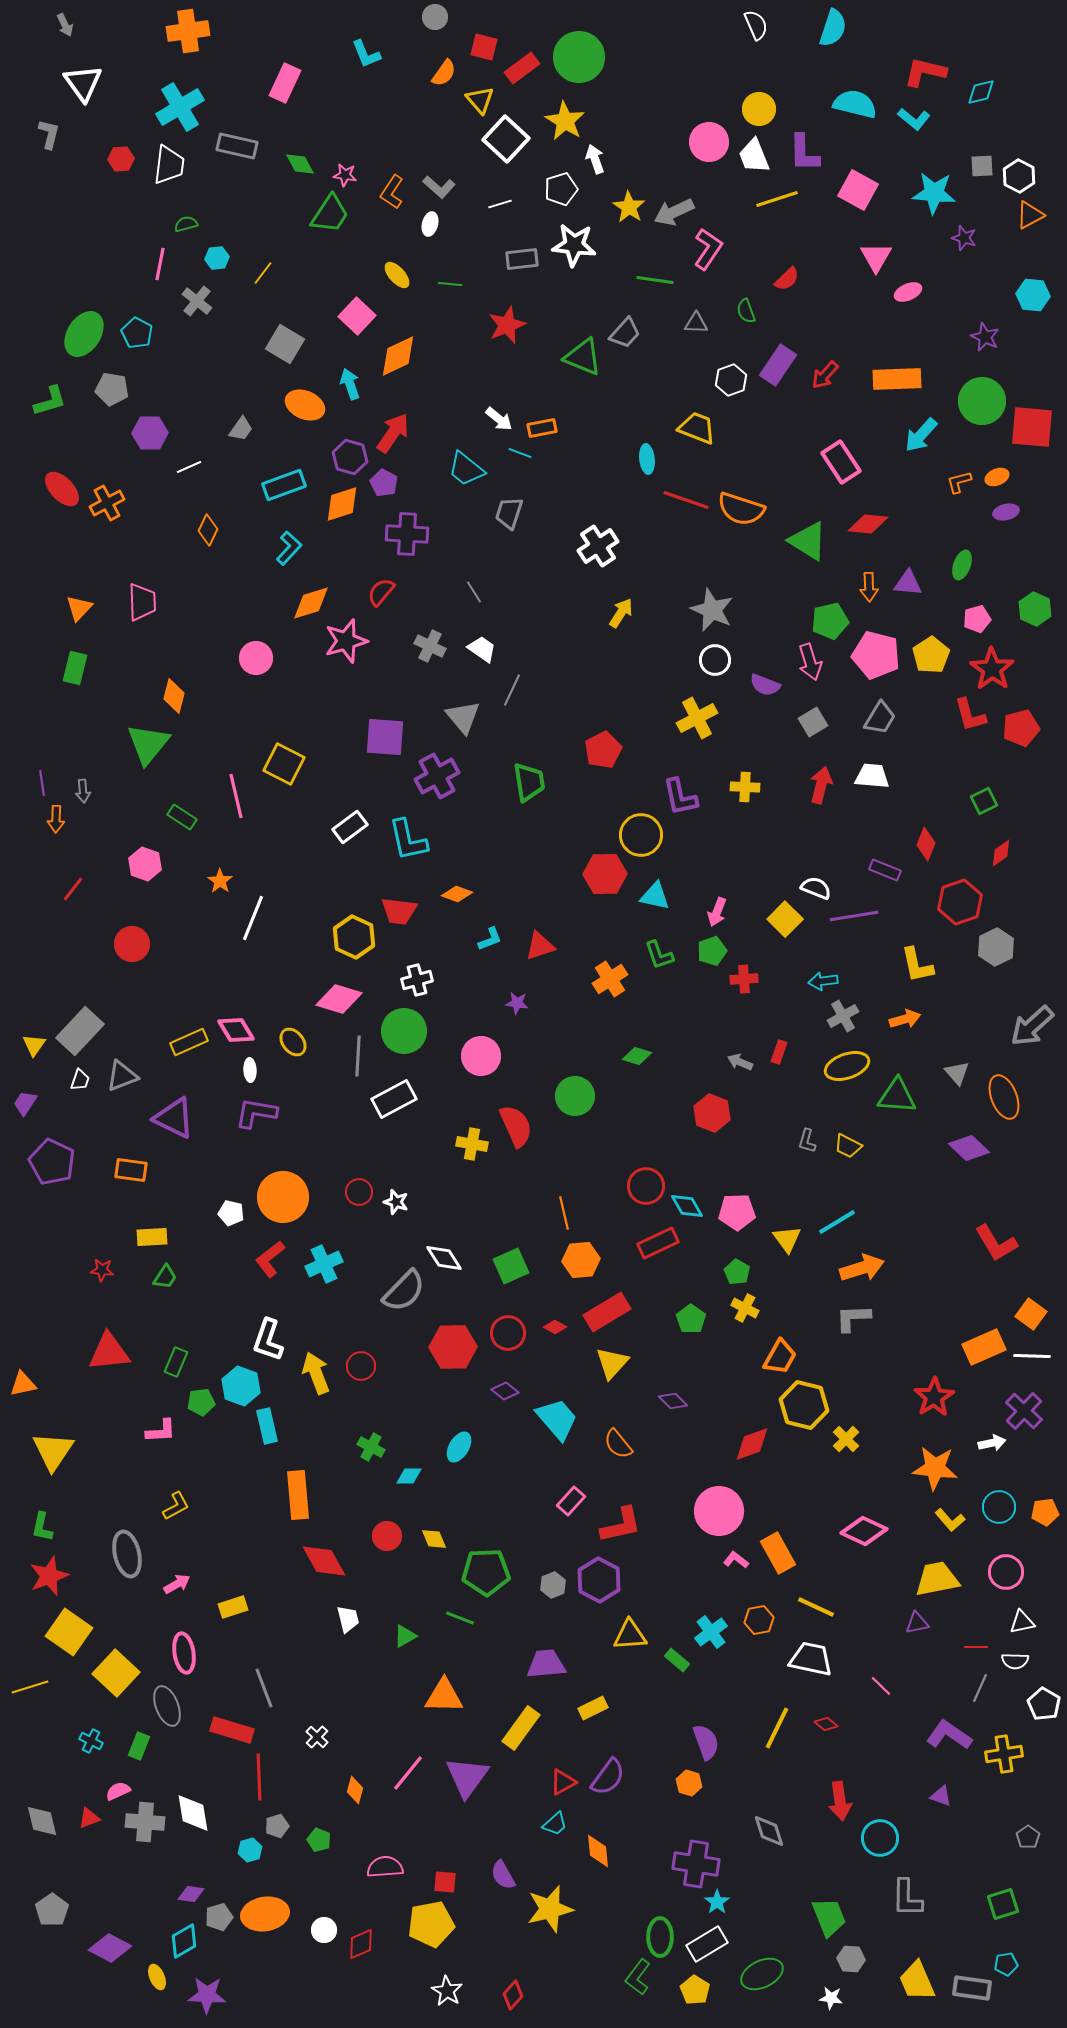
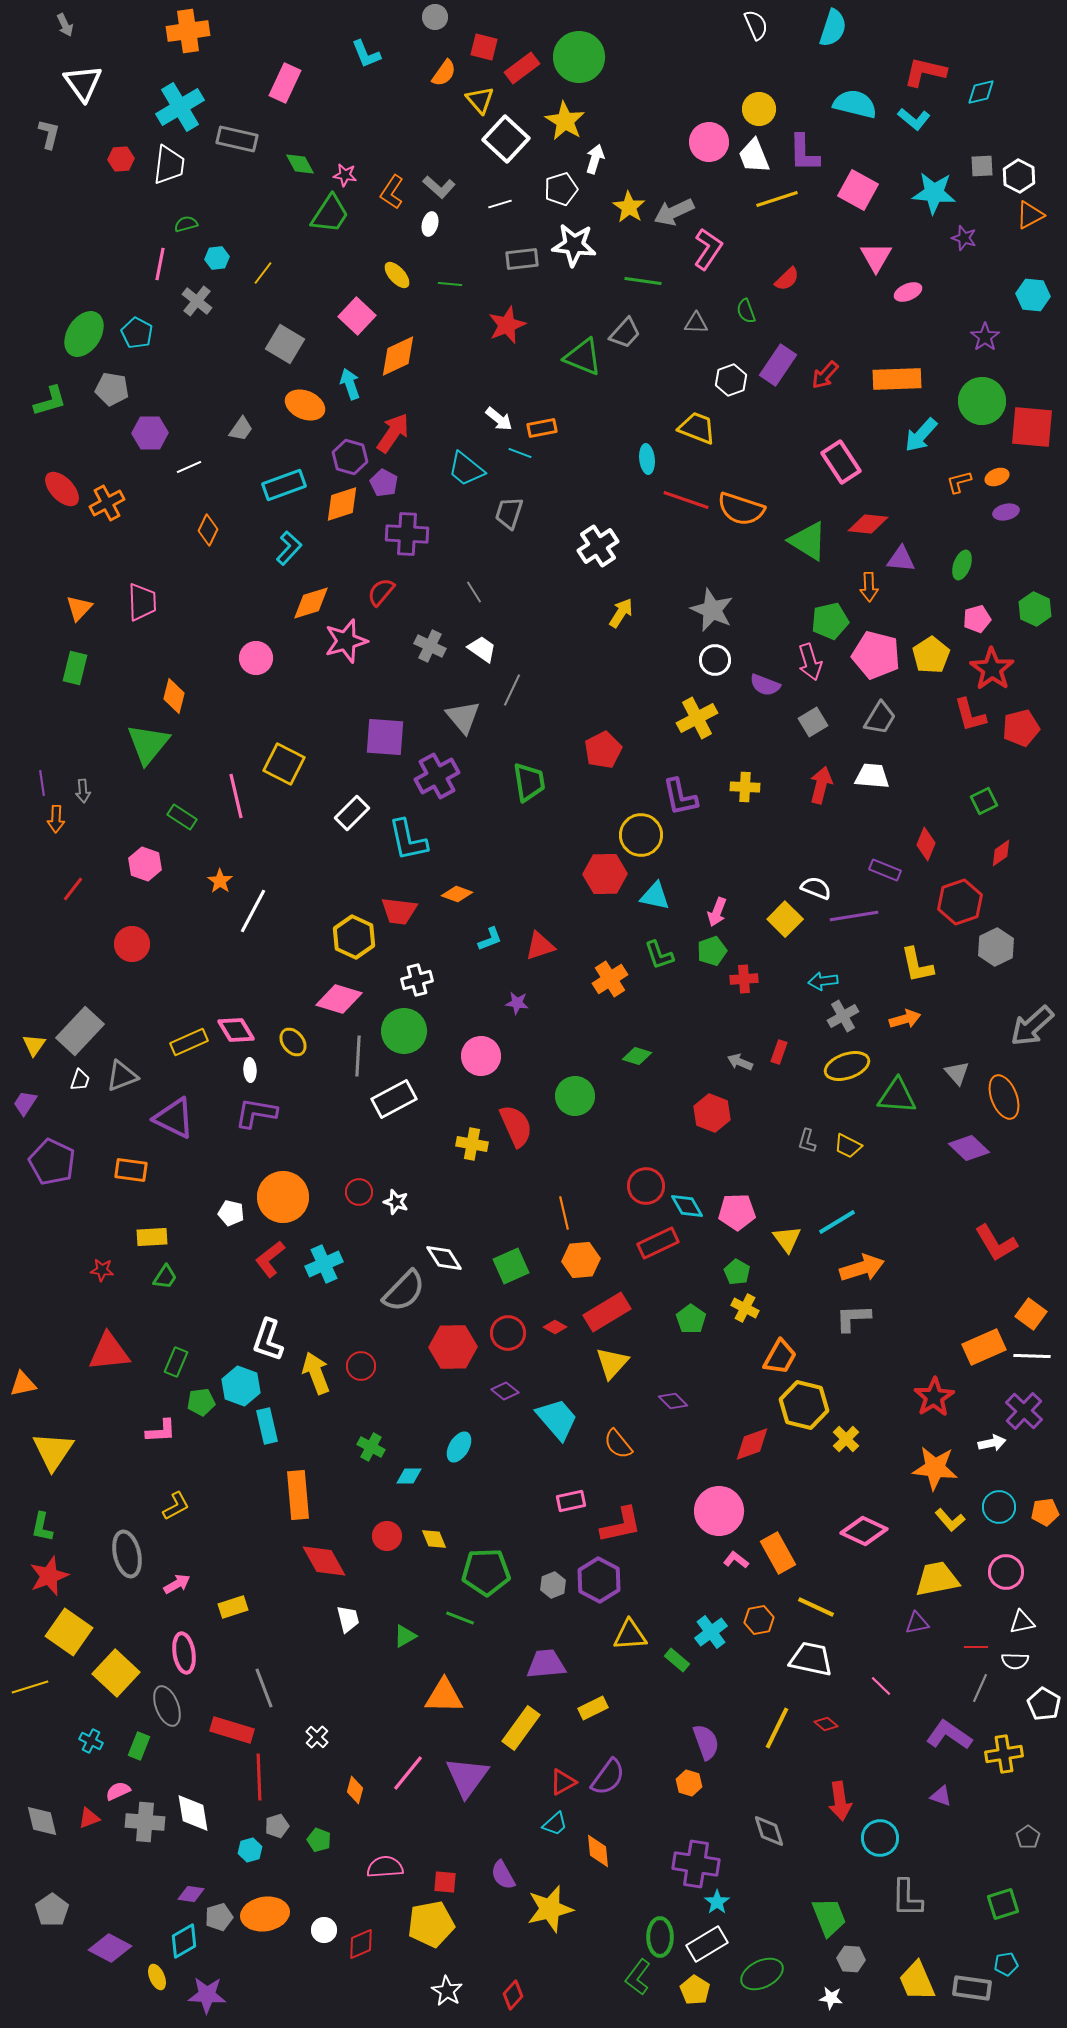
gray rectangle at (237, 146): moved 7 px up
white arrow at (595, 159): rotated 36 degrees clockwise
green line at (655, 280): moved 12 px left, 1 px down
purple star at (985, 337): rotated 12 degrees clockwise
purple triangle at (908, 583): moved 7 px left, 24 px up
white rectangle at (350, 827): moved 2 px right, 14 px up; rotated 8 degrees counterclockwise
white line at (253, 918): moved 7 px up; rotated 6 degrees clockwise
pink rectangle at (571, 1501): rotated 36 degrees clockwise
